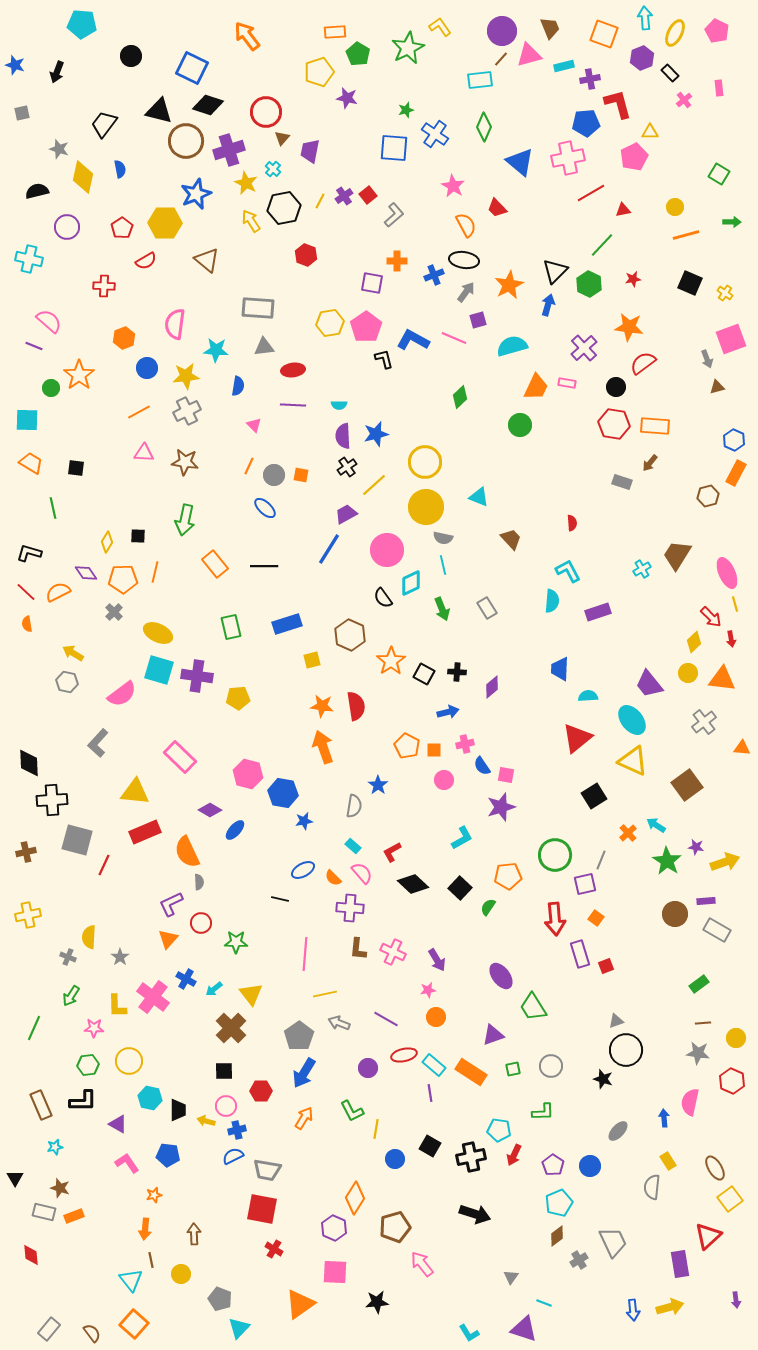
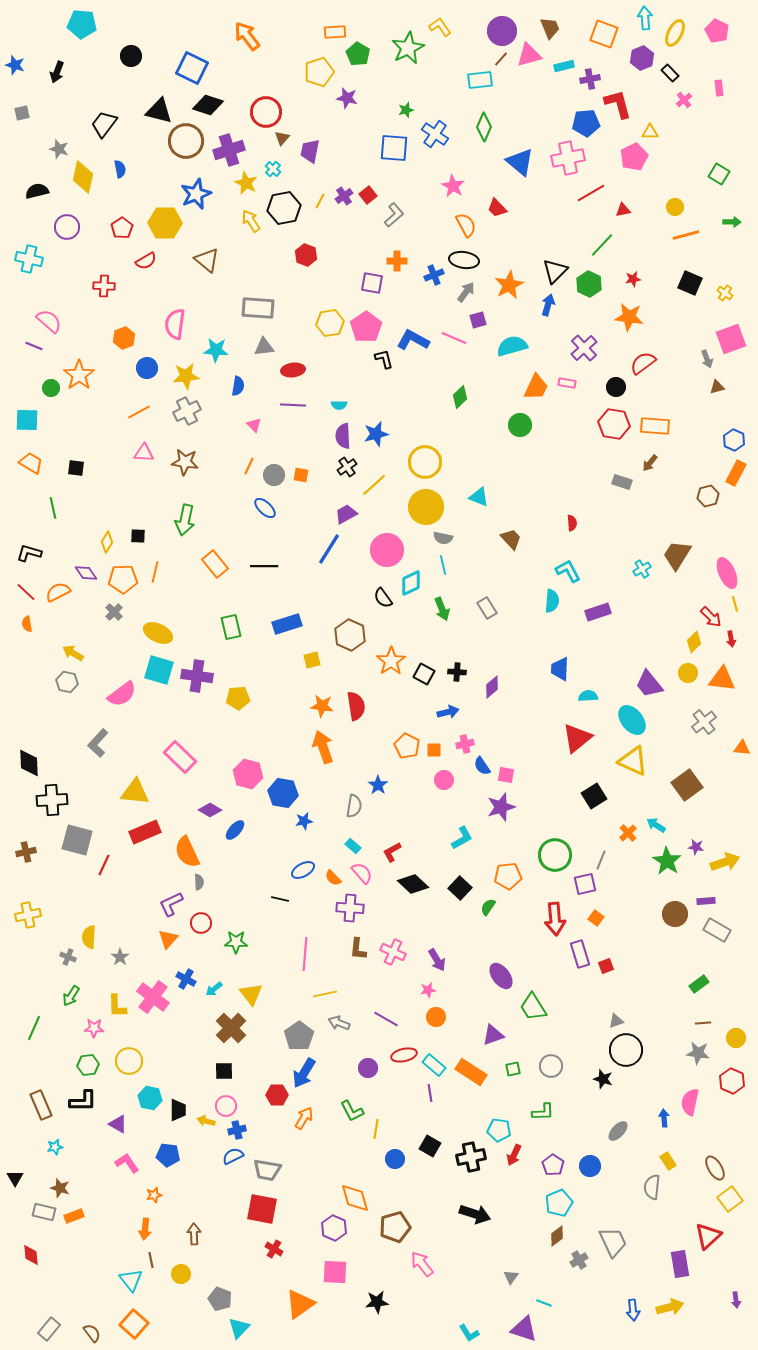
orange star at (629, 327): moved 10 px up
red hexagon at (261, 1091): moved 16 px right, 4 px down
orange diamond at (355, 1198): rotated 48 degrees counterclockwise
